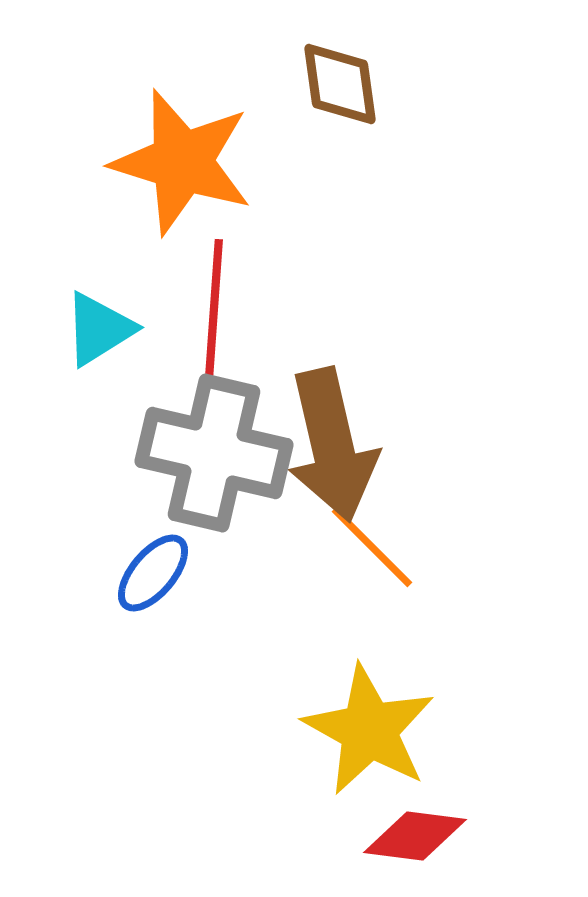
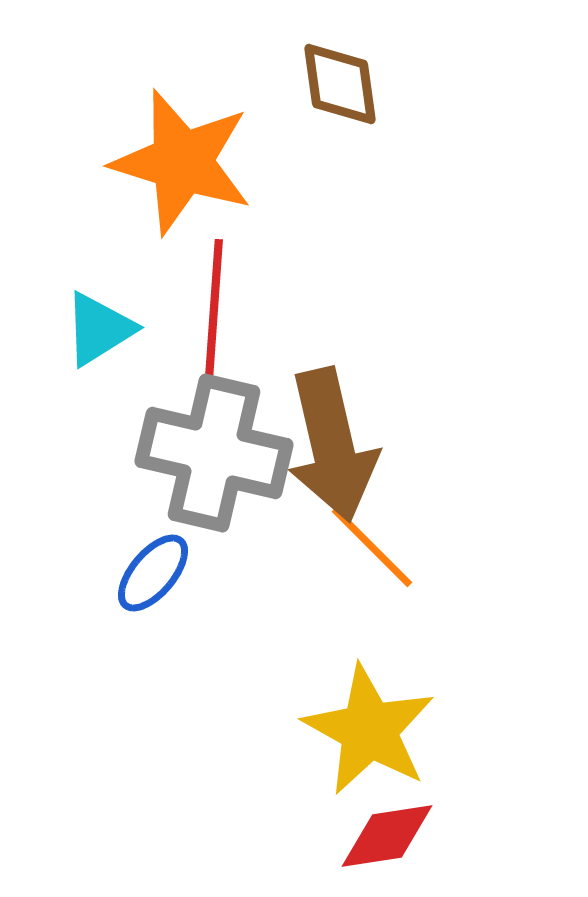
red diamond: moved 28 px left; rotated 16 degrees counterclockwise
